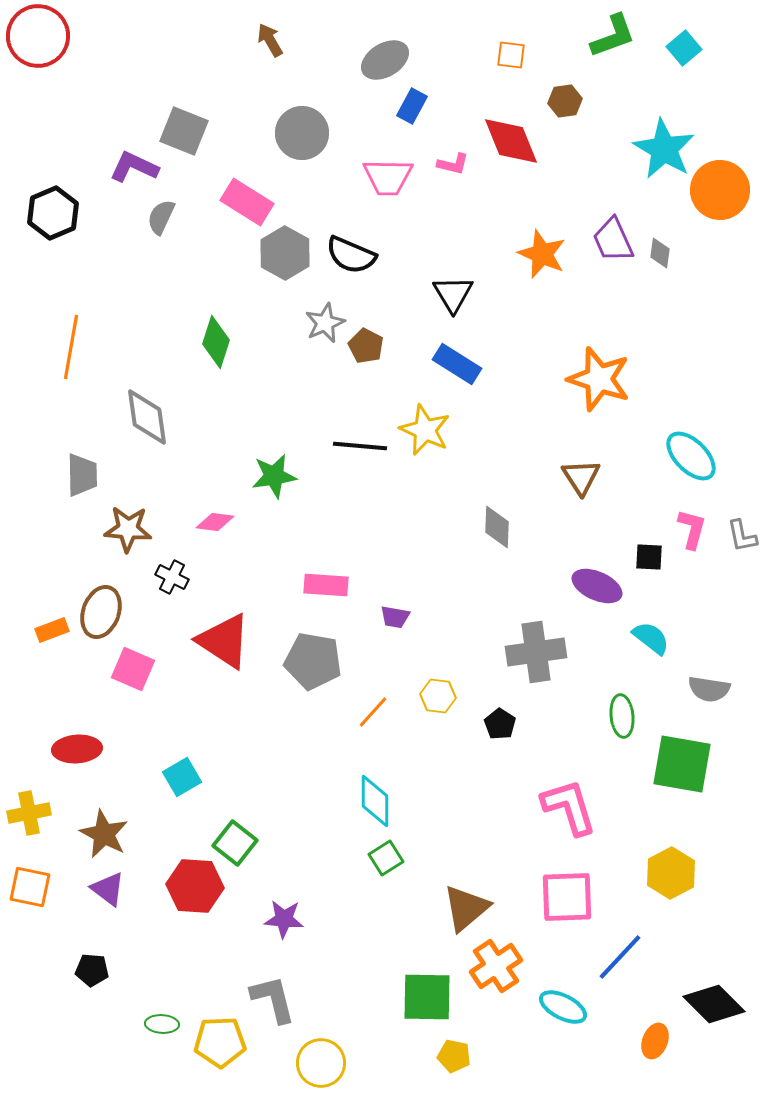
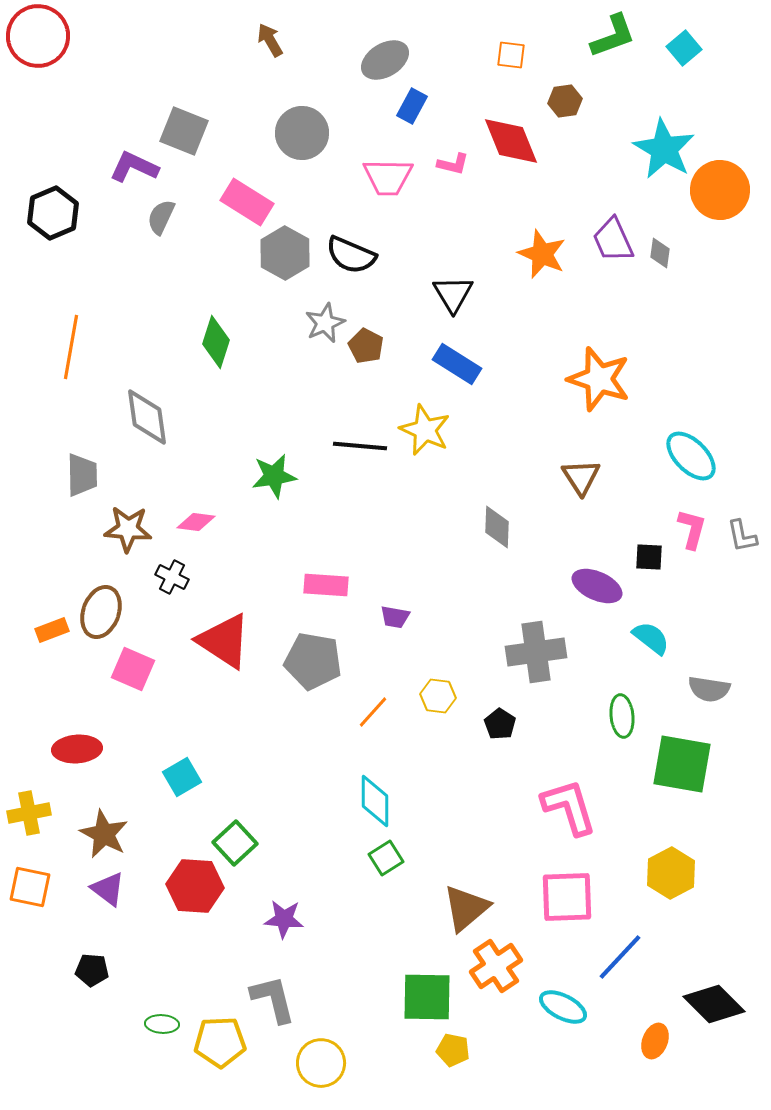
pink diamond at (215, 522): moved 19 px left
green square at (235, 843): rotated 9 degrees clockwise
yellow pentagon at (454, 1056): moved 1 px left, 6 px up
